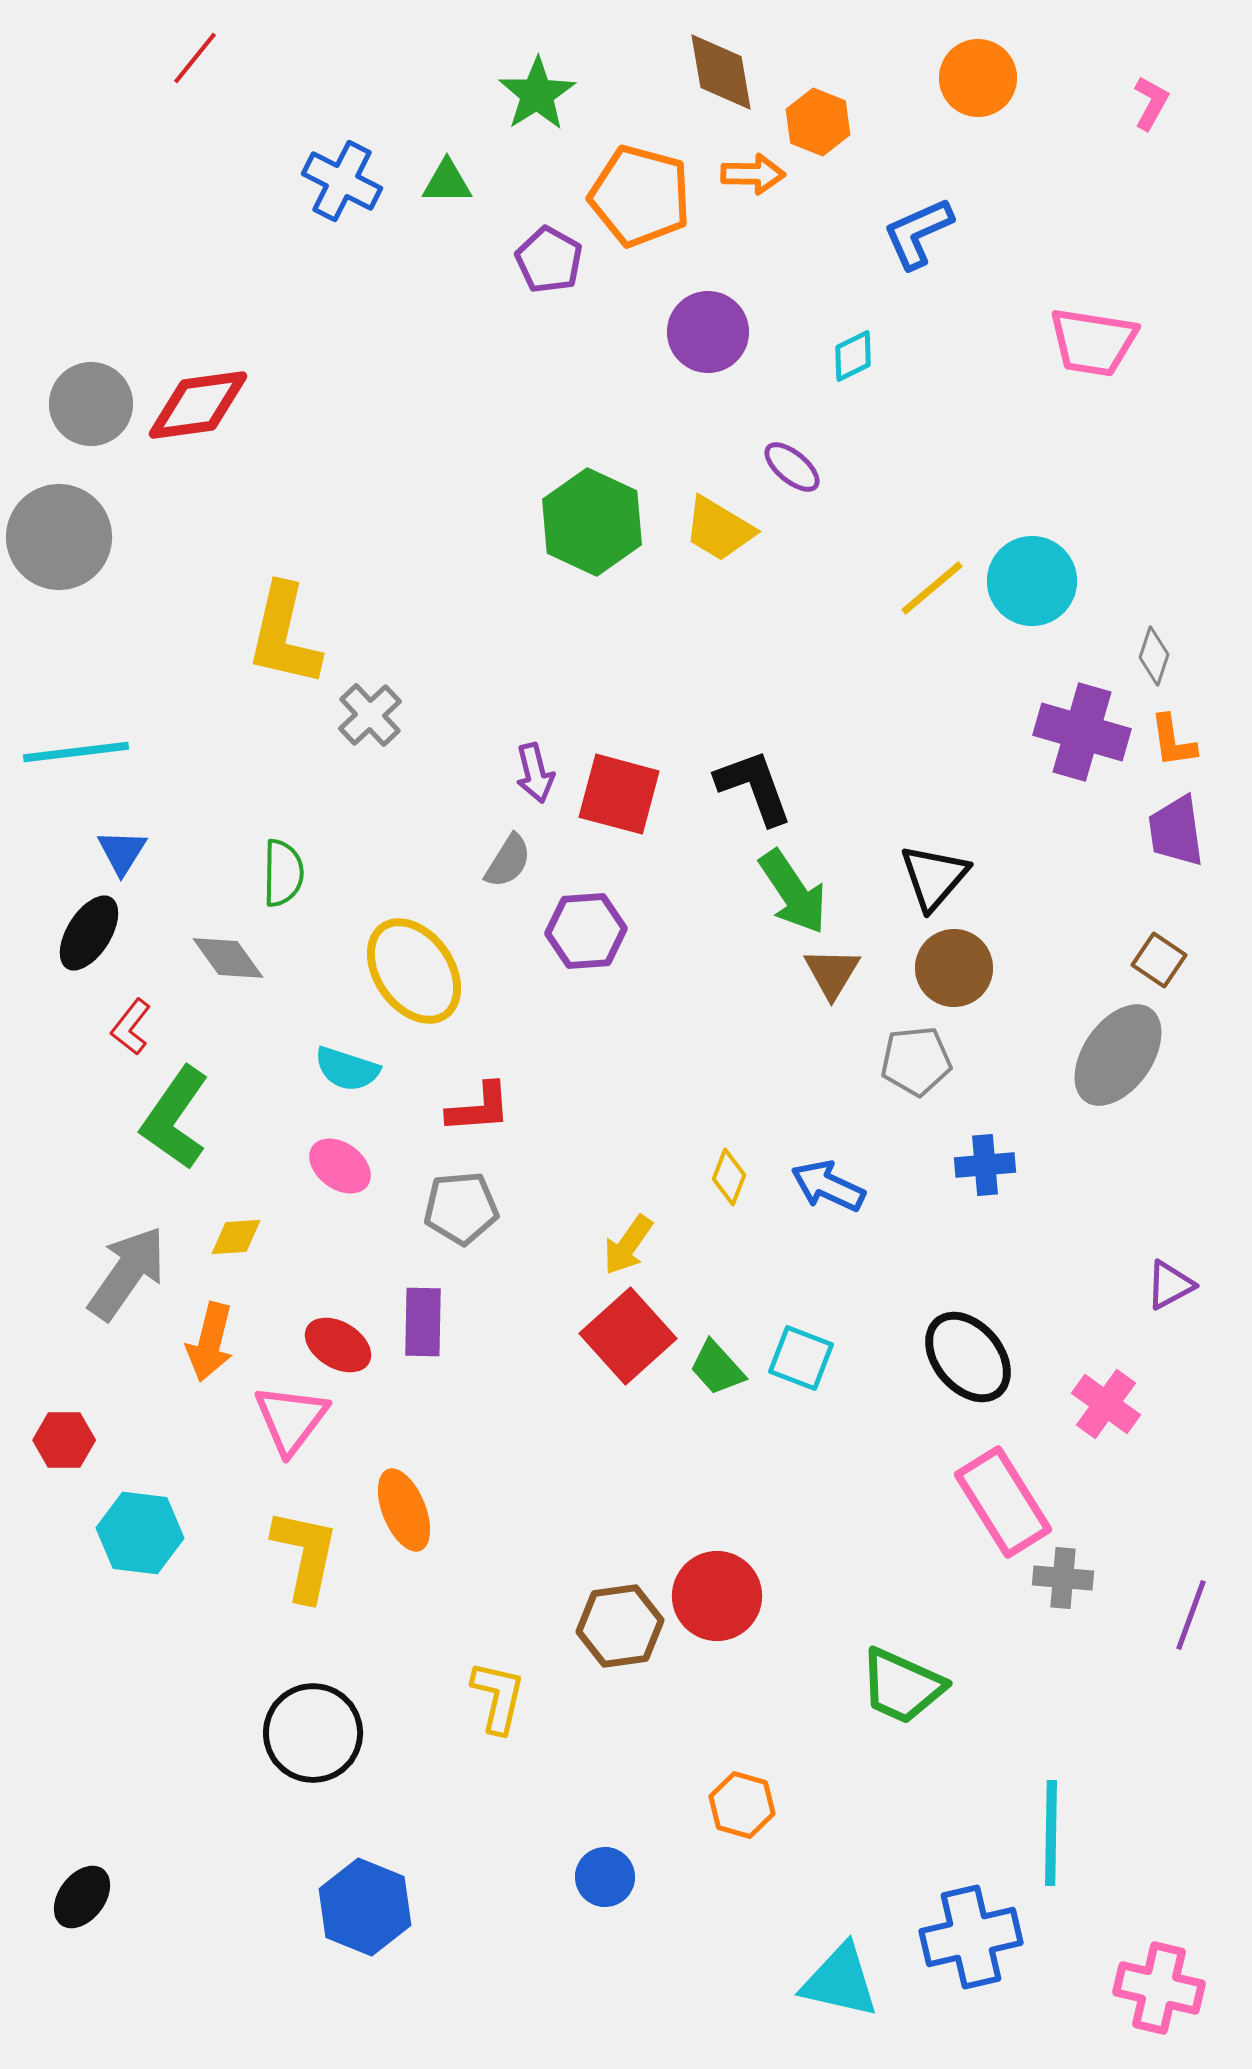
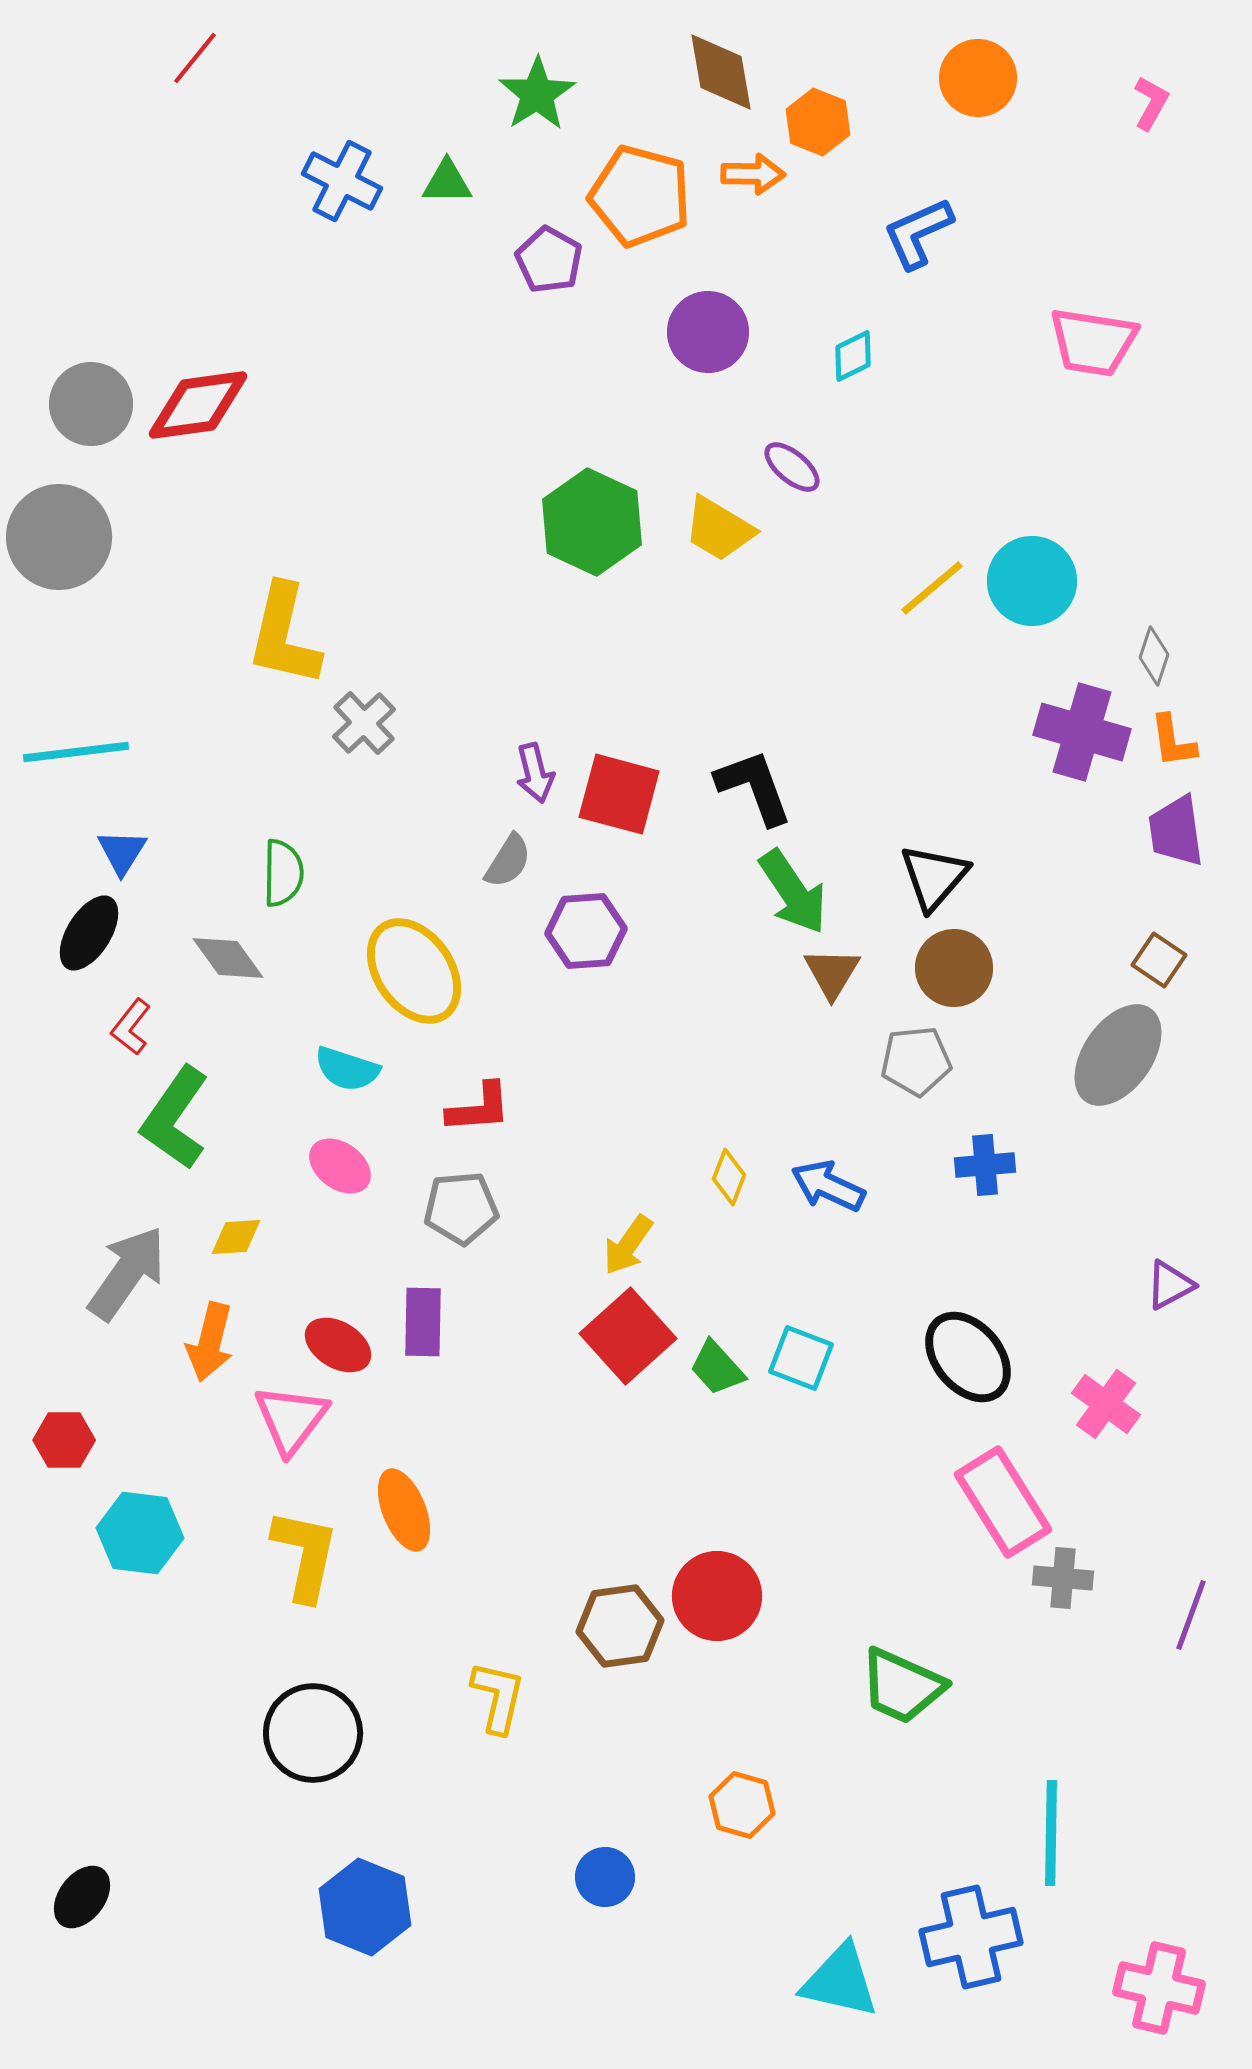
gray cross at (370, 715): moved 6 px left, 8 px down
